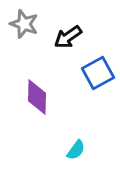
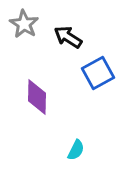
gray star: rotated 12 degrees clockwise
black arrow: rotated 68 degrees clockwise
cyan semicircle: rotated 10 degrees counterclockwise
